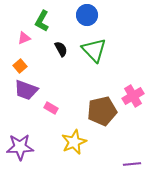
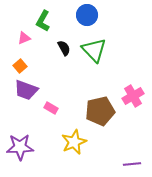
green L-shape: moved 1 px right
black semicircle: moved 3 px right, 1 px up
brown pentagon: moved 2 px left
